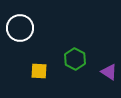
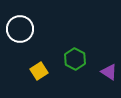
white circle: moved 1 px down
yellow square: rotated 36 degrees counterclockwise
